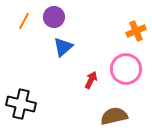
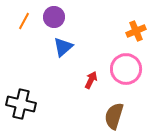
brown semicircle: rotated 60 degrees counterclockwise
